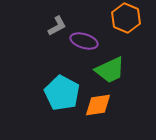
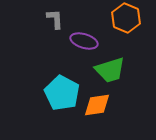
gray L-shape: moved 2 px left, 7 px up; rotated 65 degrees counterclockwise
green trapezoid: rotated 8 degrees clockwise
orange diamond: moved 1 px left
